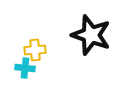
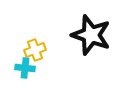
yellow cross: rotated 15 degrees counterclockwise
